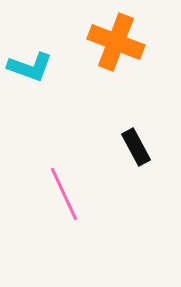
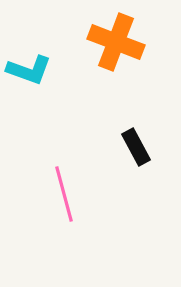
cyan L-shape: moved 1 px left, 3 px down
pink line: rotated 10 degrees clockwise
